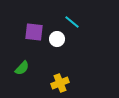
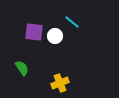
white circle: moved 2 px left, 3 px up
green semicircle: rotated 77 degrees counterclockwise
